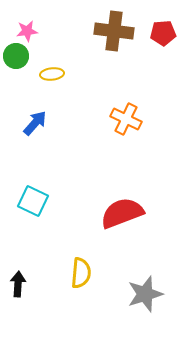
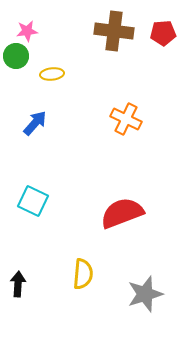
yellow semicircle: moved 2 px right, 1 px down
